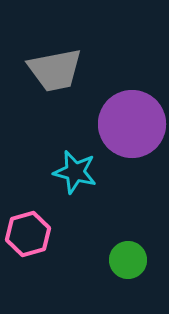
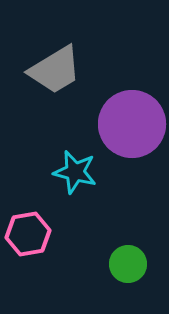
gray trapezoid: rotated 20 degrees counterclockwise
pink hexagon: rotated 6 degrees clockwise
green circle: moved 4 px down
